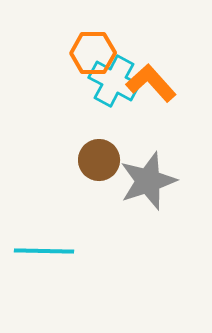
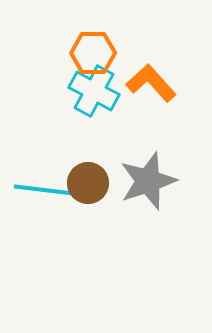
cyan cross: moved 20 px left, 10 px down
brown circle: moved 11 px left, 23 px down
cyan line: moved 61 px up; rotated 6 degrees clockwise
